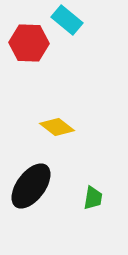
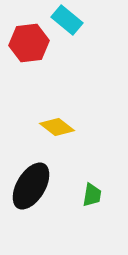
red hexagon: rotated 9 degrees counterclockwise
black ellipse: rotated 6 degrees counterclockwise
green trapezoid: moved 1 px left, 3 px up
